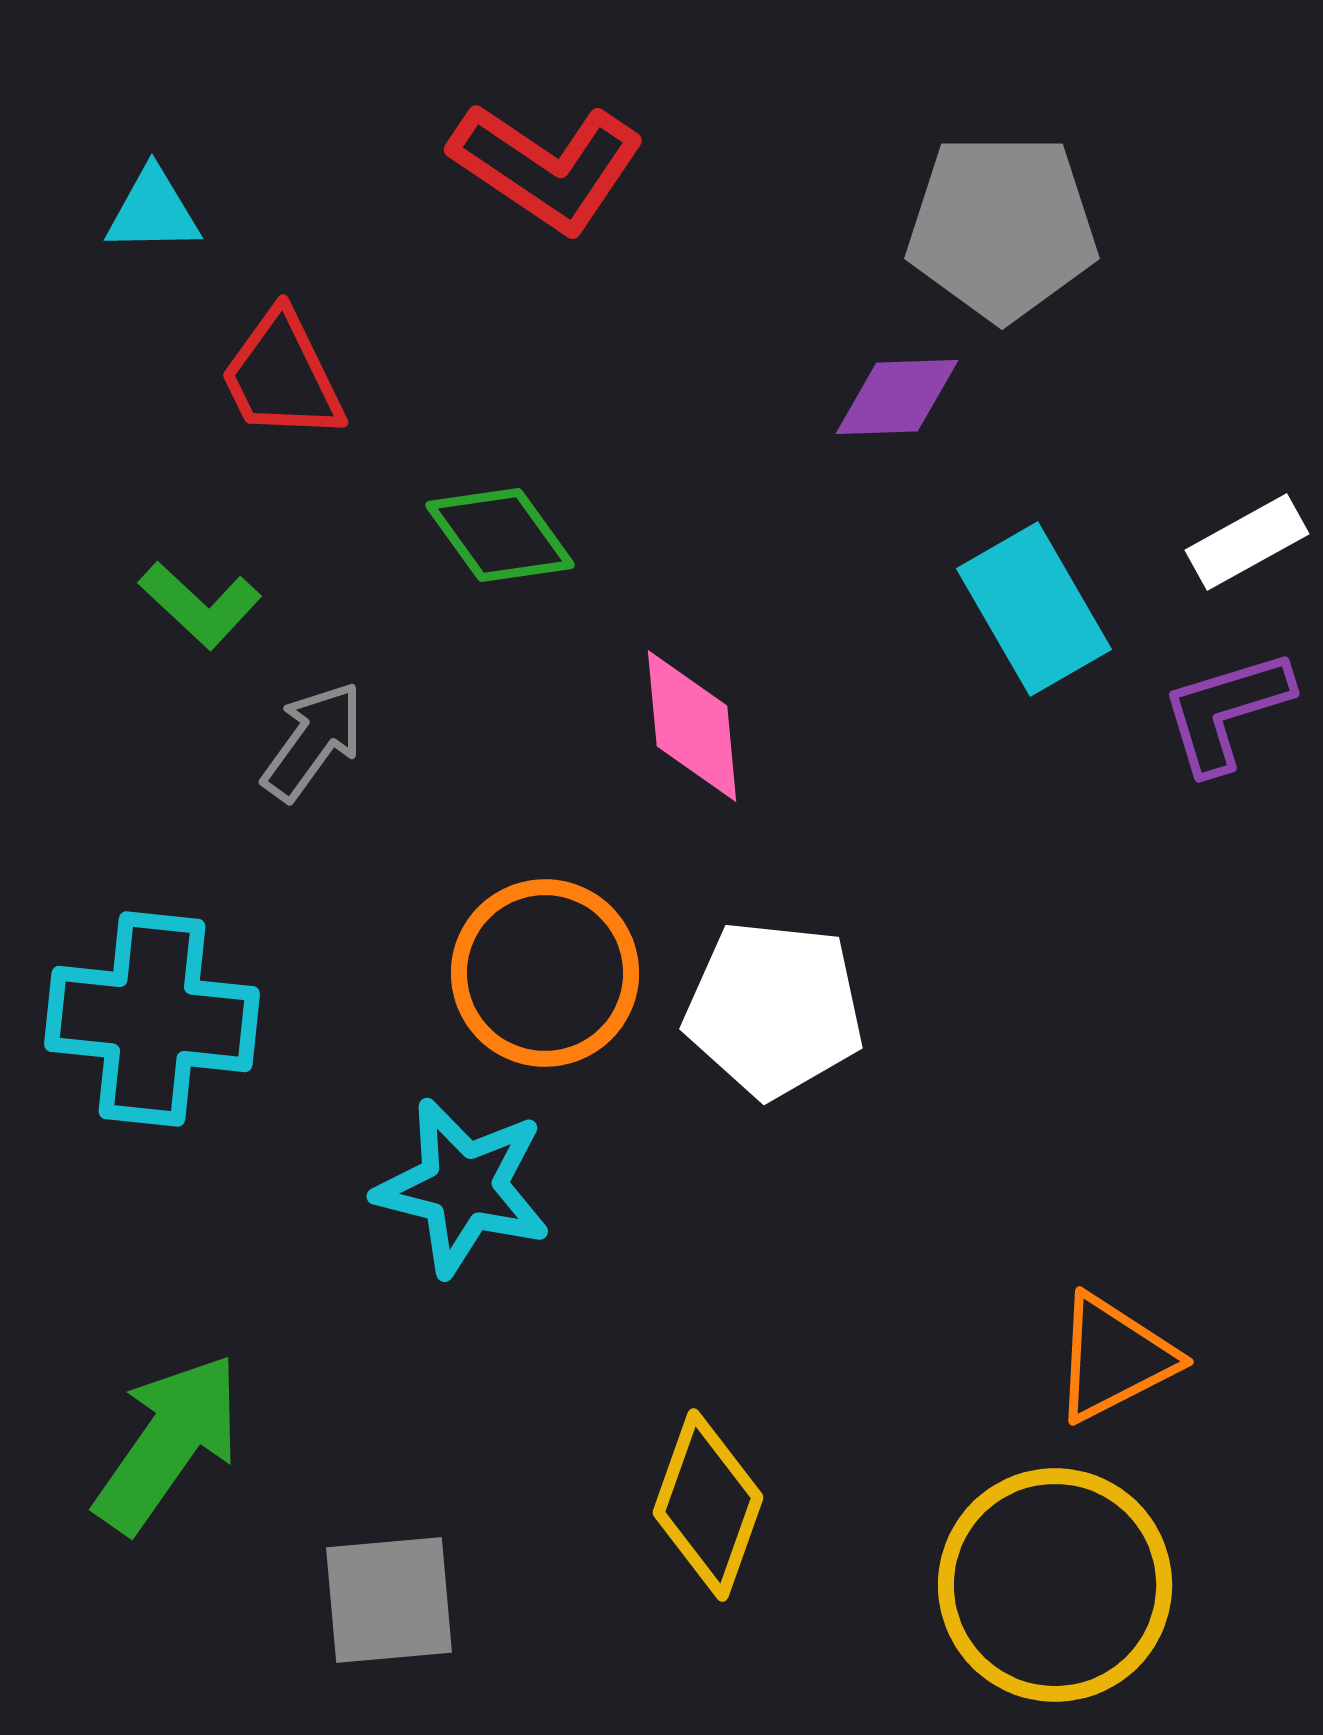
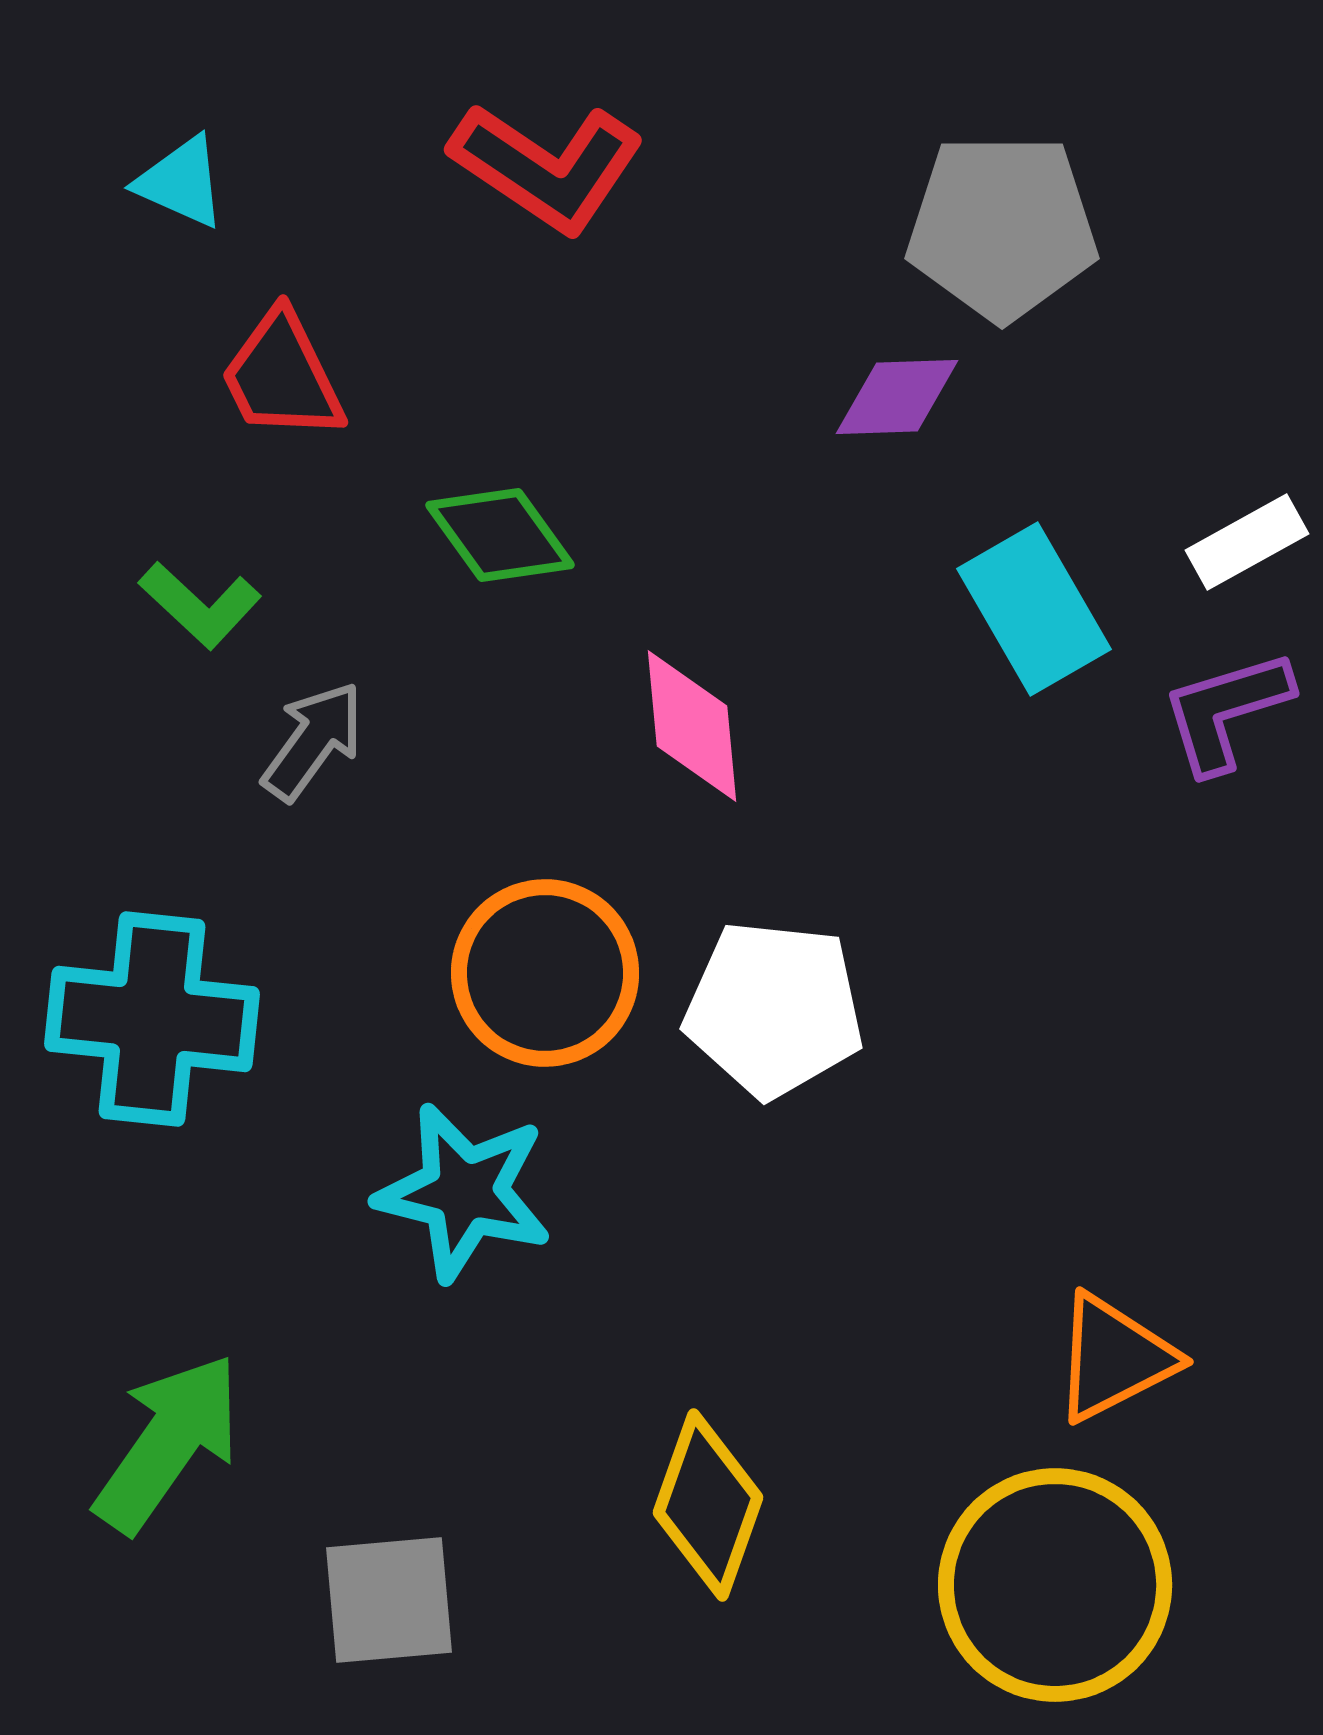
cyan triangle: moved 28 px right, 29 px up; rotated 25 degrees clockwise
cyan star: moved 1 px right, 5 px down
